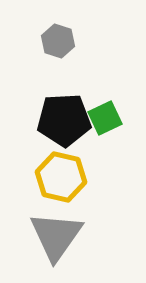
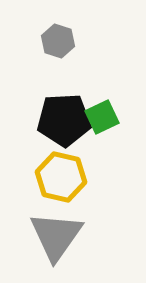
green square: moved 3 px left, 1 px up
